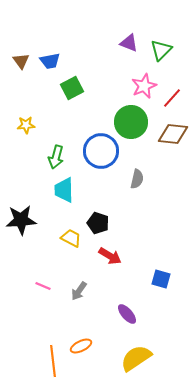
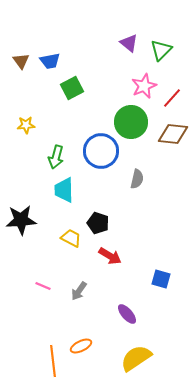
purple triangle: rotated 18 degrees clockwise
